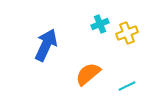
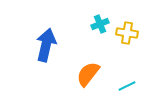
yellow cross: rotated 30 degrees clockwise
blue arrow: rotated 12 degrees counterclockwise
orange semicircle: rotated 12 degrees counterclockwise
